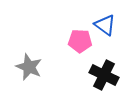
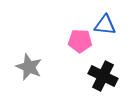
blue triangle: rotated 30 degrees counterclockwise
black cross: moved 1 px left, 1 px down
